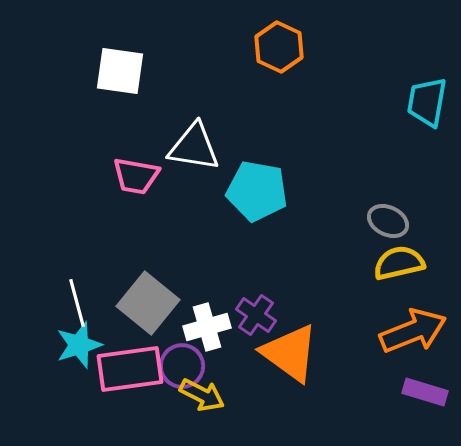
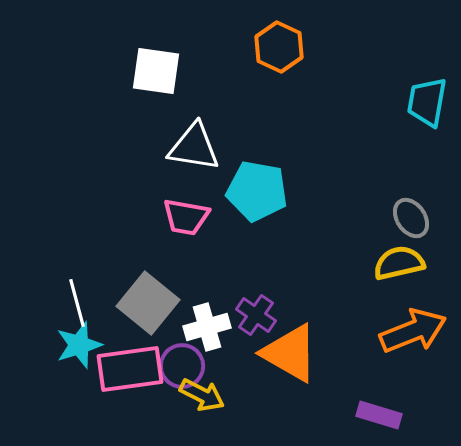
white square: moved 36 px right
pink trapezoid: moved 50 px right, 41 px down
gray ellipse: moved 23 px right, 3 px up; rotated 30 degrees clockwise
orange triangle: rotated 6 degrees counterclockwise
purple rectangle: moved 46 px left, 23 px down
